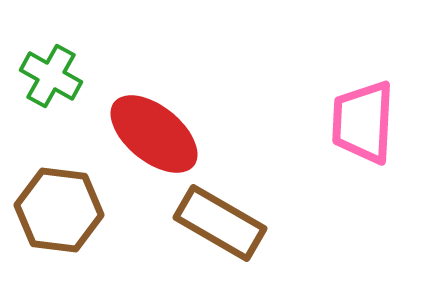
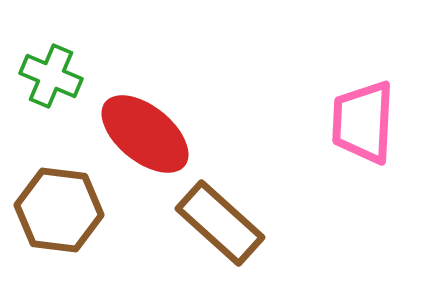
green cross: rotated 6 degrees counterclockwise
red ellipse: moved 9 px left
brown rectangle: rotated 12 degrees clockwise
